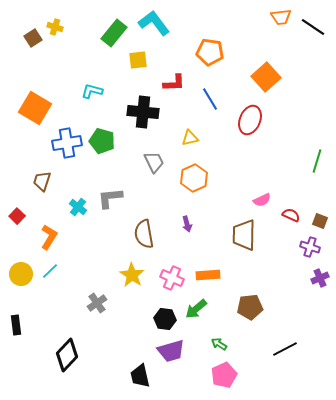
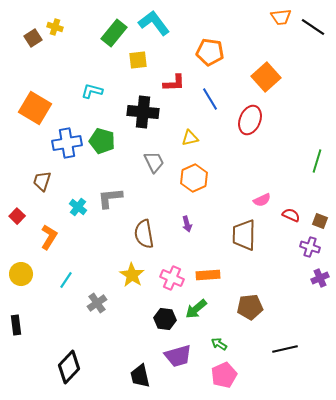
cyan line at (50, 271): moved 16 px right, 9 px down; rotated 12 degrees counterclockwise
black line at (285, 349): rotated 15 degrees clockwise
purple trapezoid at (171, 351): moved 7 px right, 5 px down
black diamond at (67, 355): moved 2 px right, 12 px down
